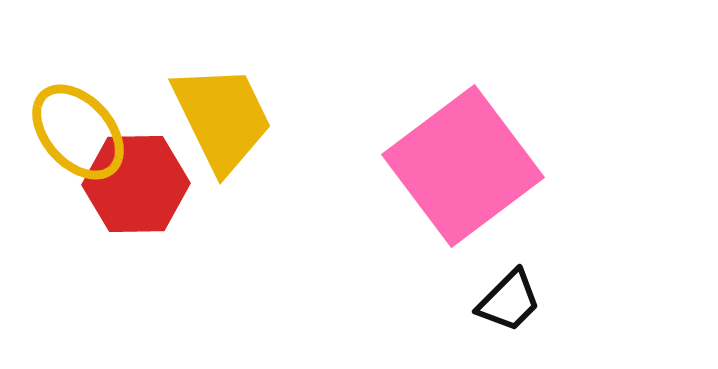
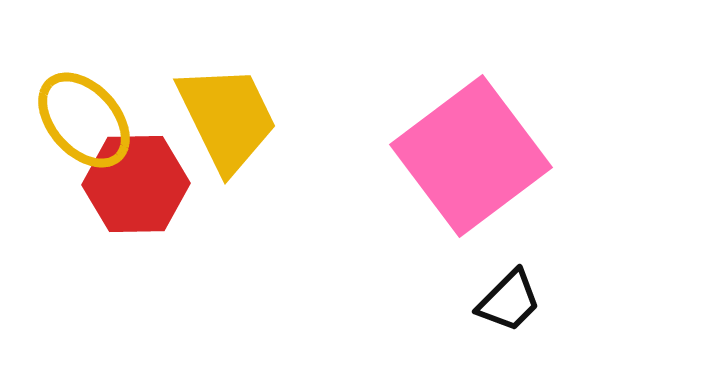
yellow trapezoid: moved 5 px right
yellow ellipse: moved 6 px right, 12 px up
pink square: moved 8 px right, 10 px up
